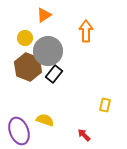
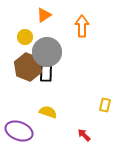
orange arrow: moved 4 px left, 5 px up
yellow circle: moved 1 px up
gray circle: moved 1 px left, 1 px down
black rectangle: moved 8 px left, 1 px up; rotated 36 degrees counterclockwise
yellow semicircle: moved 3 px right, 8 px up
purple ellipse: rotated 48 degrees counterclockwise
